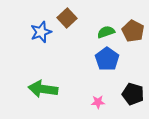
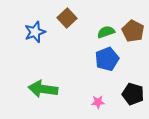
blue star: moved 6 px left
blue pentagon: rotated 15 degrees clockwise
